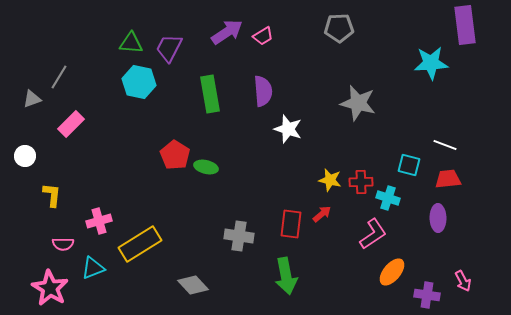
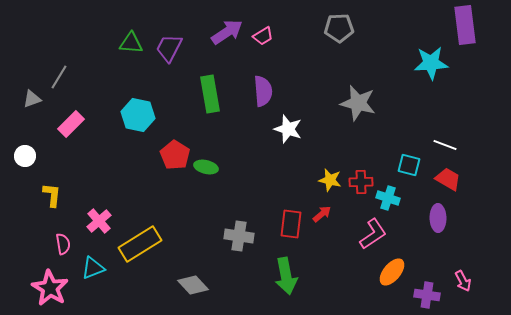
cyan hexagon: moved 1 px left, 33 px down
red trapezoid: rotated 36 degrees clockwise
pink cross: rotated 25 degrees counterclockwise
pink semicircle: rotated 100 degrees counterclockwise
